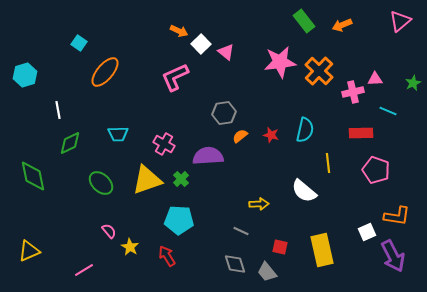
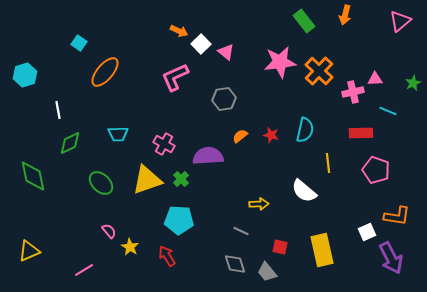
orange arrow at (342, 25): moved 3 px right, 10 px up; rotated 54 degrees counterclockwise
gray hexagon at (224, 113): moved 14 px up
purple arrow at (393, 256): moved 2 px left, 2 px down
